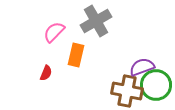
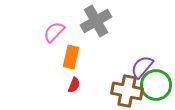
orange rectangle: moved 5 px left, 2 px down
purple semicircle: rotated 30 degrees counterclockwise
red semicircle: moved 28 px right, 12 px down
